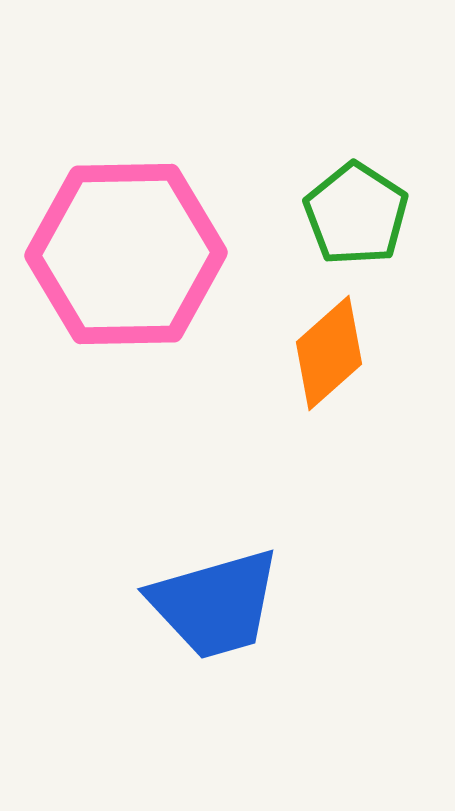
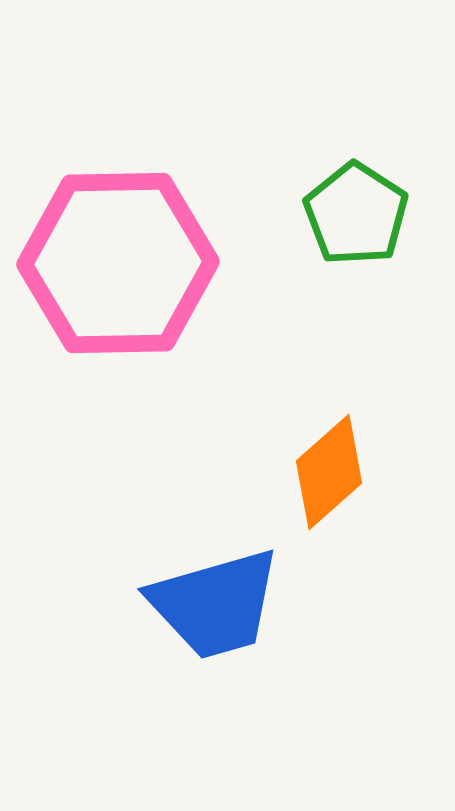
pink hexagon: moved 8 px left, 9 px down
orange diamond: moved 119 px down
